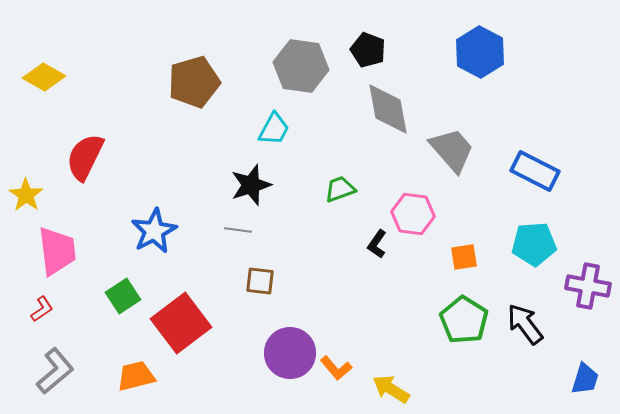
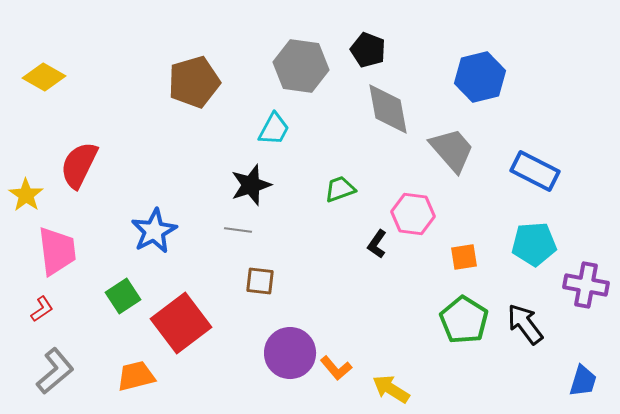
blue hexagon: moved 25 px down; rotated 18 degrees clockwise
red semicircle: moved 6 px left, 8 px down
purple cross: moved 2 px left, 1 px up
blue trapezoid: moved 2 px left, 2 px down
